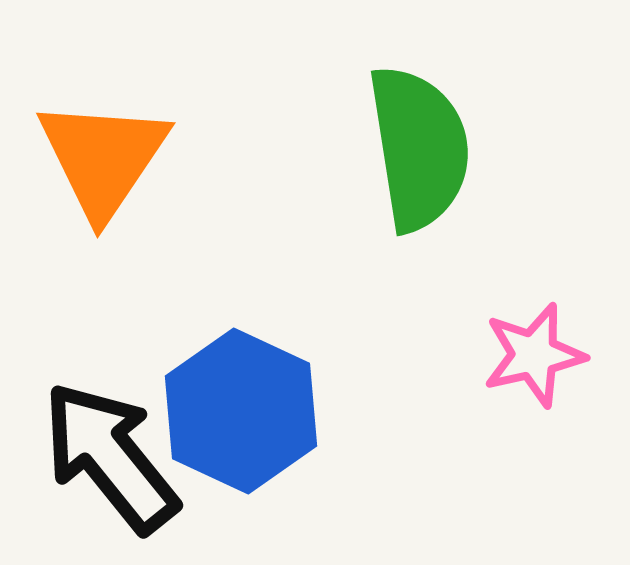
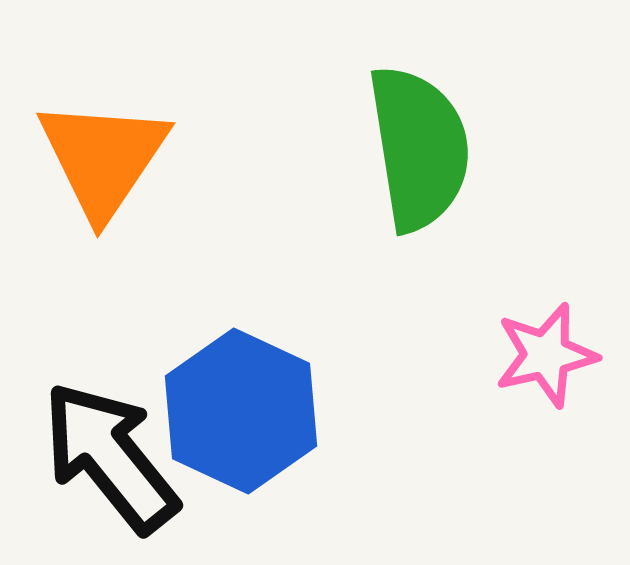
pink star: moved 12 px right
